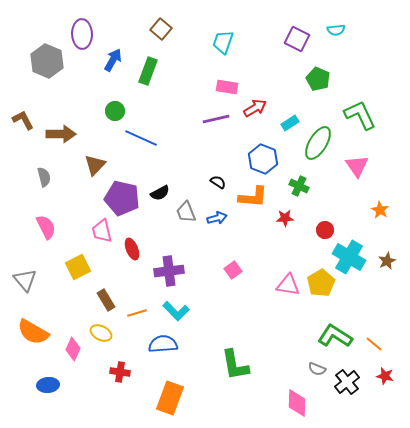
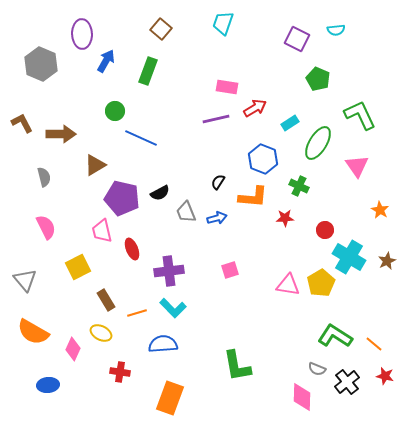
cyan trapezoid at (223, 42): moved 19 px up
blue arrow at (113, 60): moved 7 px left, 1 px down
gray hexagon at (47, 61): moved 6 px left, 3 px down
brown L-shape at (23, 120): moved 1 px left, 3 px down
brown triangle at (95, 165): rotated 15 degrees clockwise
black semicircle at (218, 182): rotated 91 degrees counterclockwise
pink square at (233, 270): moved 3 px left; rotated 18 degrees clockwise
cyan L-shape at (176, 311): moved 3 px left, 3 px up
green L-shape at (235, 365): moved 2 px right, 1 px down
pink diamond at (297, 403): moved 5 px right, 6 px up
